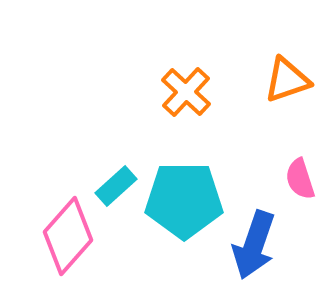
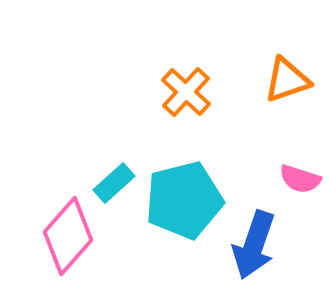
pink semicircle: rotated 54 degrees counterclockwise
cyan rectangle: moved 2 px left, 3 px up
cyan pentagon: rotated 14 degrees counterclockwise
